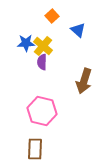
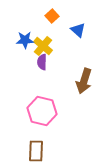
blue star: moved 1 px left, 3 px up
brown rectangle: moved 1 px right, 2 px down
